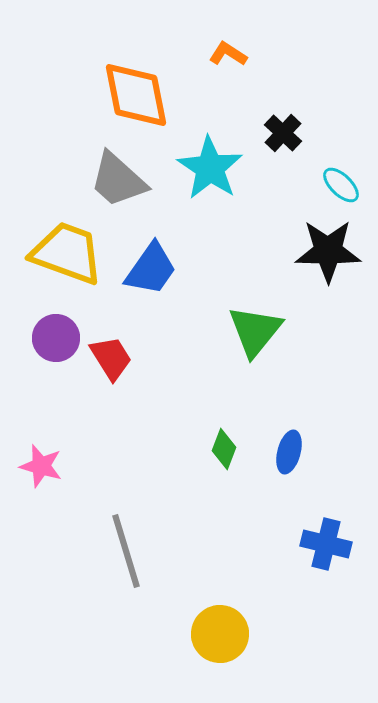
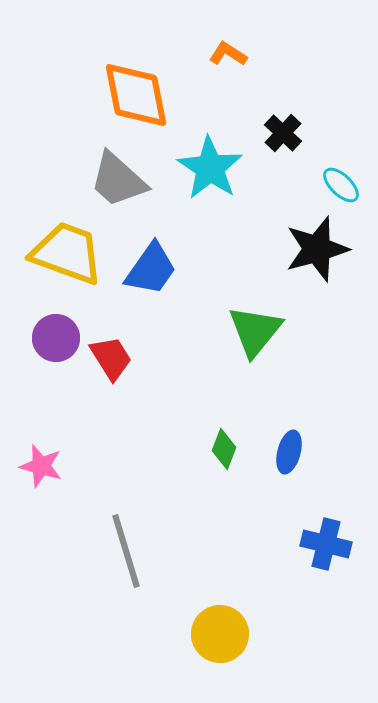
black star: moved 11 px left, 2 px up; rotated 16 degrees counterclockwise
